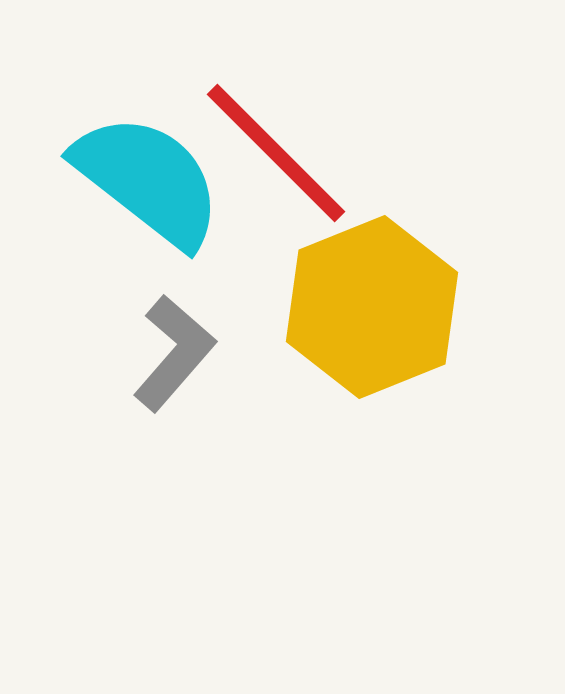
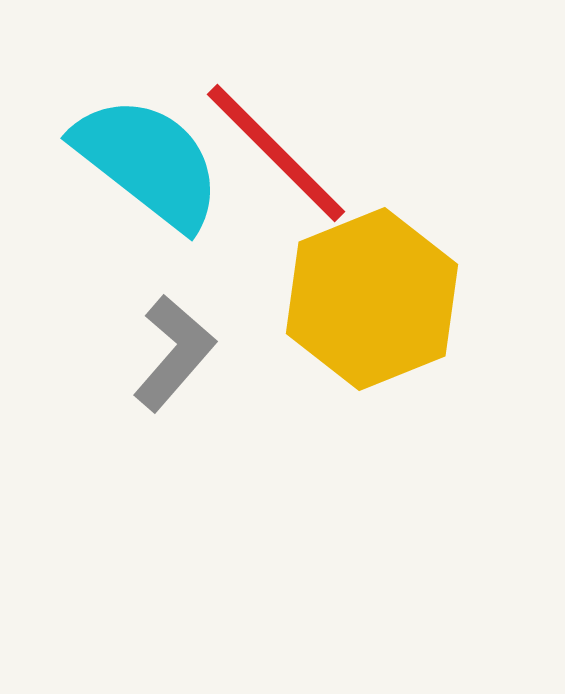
cyan semicircle: moved 18 px up
yellow hexagon: moved 8 px up
